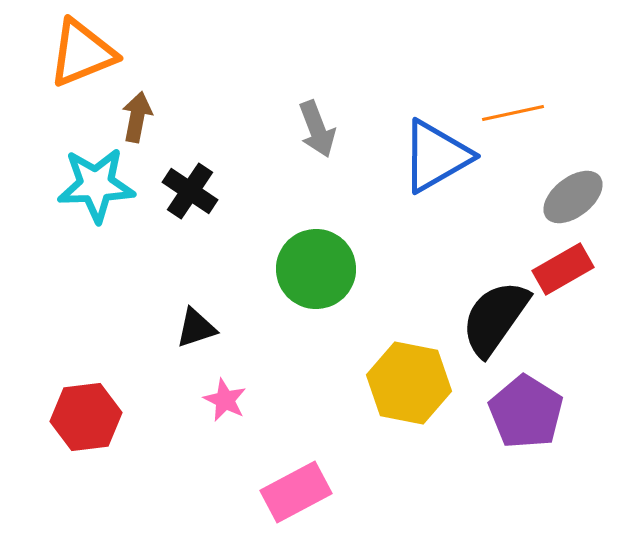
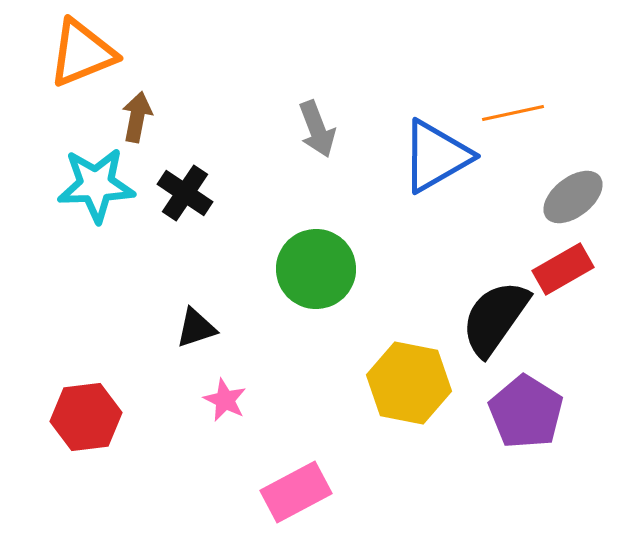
black cross: moved 5 px left, 2 px down
